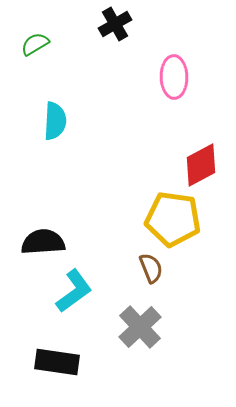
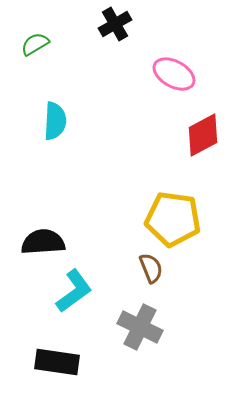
pink ellipse: moved 3 px up; rotated 60 degrees counterclockwise
red diamond: moved 2 px right, 30 px up
gray cross: rotated 21 degrees counterclockwise
